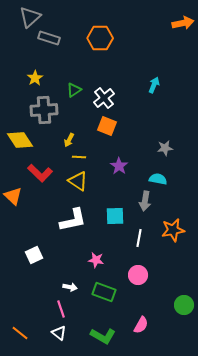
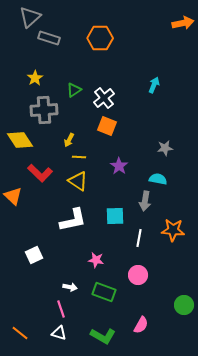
orange star: rotated 15 degrees clockwise
white triangle: rotated 21 degrees counterclockwise
